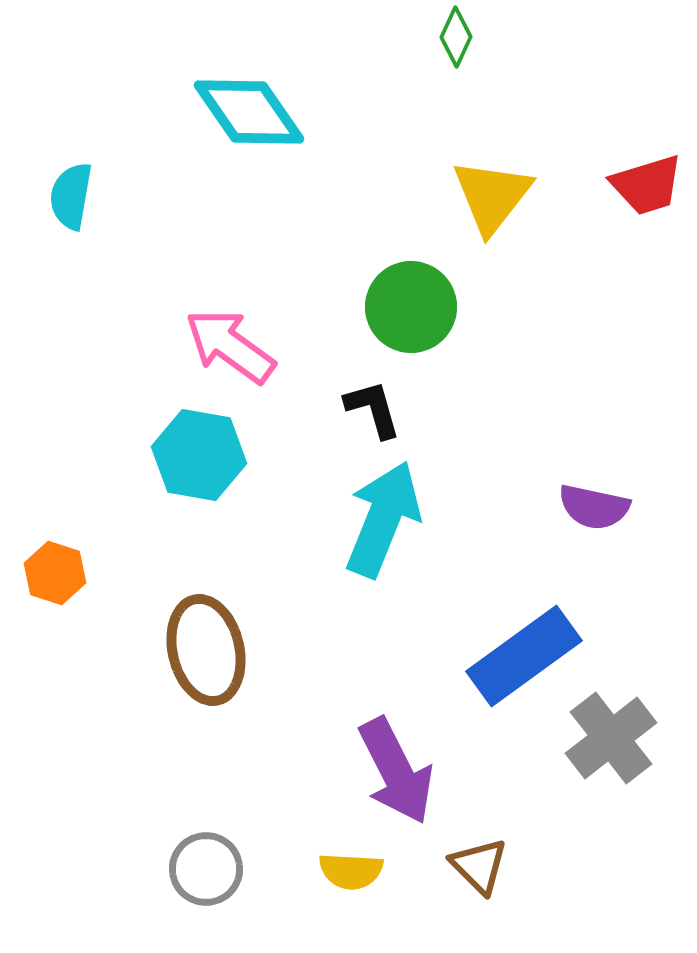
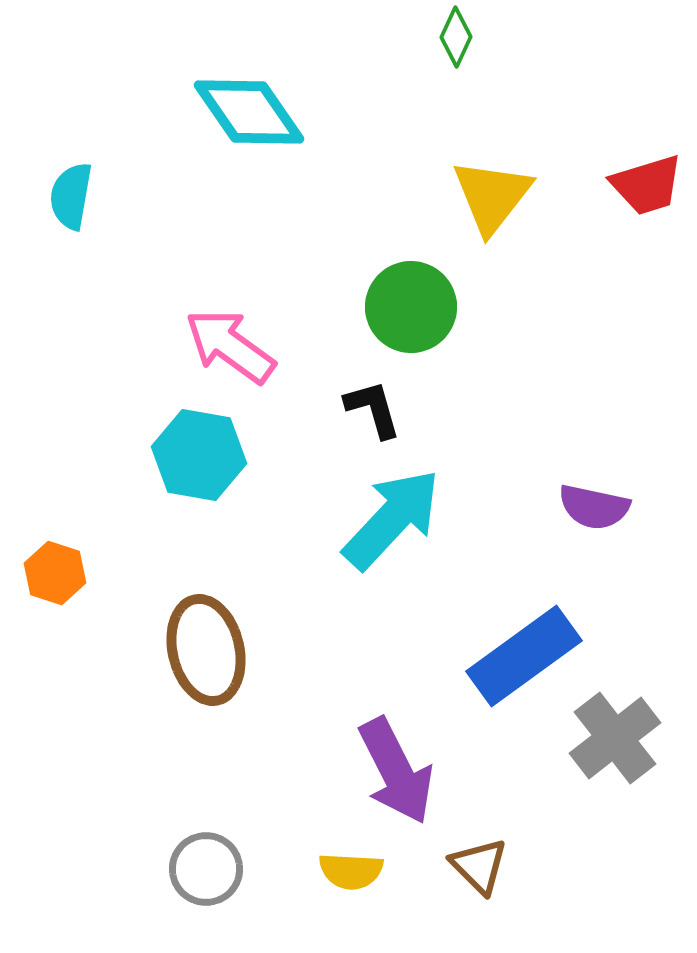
cyan arrow: moved 9 px right; rotated 21 degrees clockwise
gray cross: moved 4 px right
